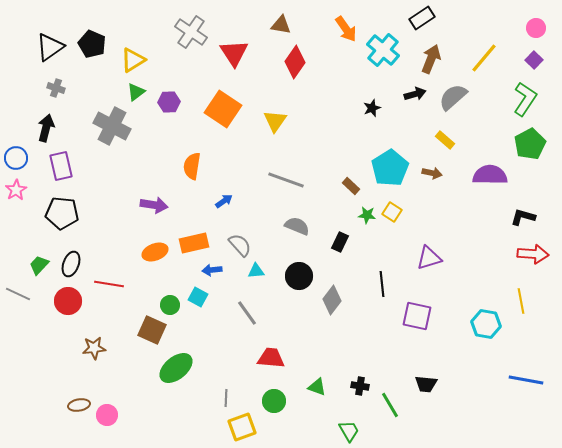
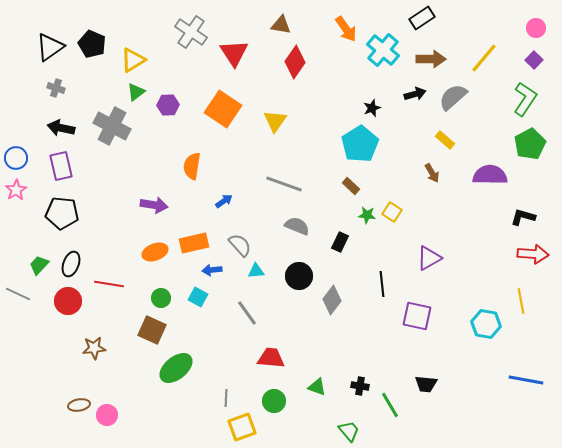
brown arrow at (431, 59): rotated 68 degrees clockwise
purple hexagon at (169, 102): moved 1 px left, 3 px down
black arrow at (46, 128): moved 15 px right; rotated 92 degrees counterclockwise
cyan pentagon at (390, 168): moved 30 px left, 24 px up
brown arrow at (432, 173): rotated 48 degrees clockwise
gray line at (286, 180): moved 2 px left, 4 px down
purple triangle at (429, 258): rotated 12 degrees counterclockwise
green circle at (170, 305): moved 9 px left, 7 px up
green trapezoid at (349, 431): rotated 10 degrees counterclockwise
